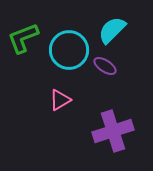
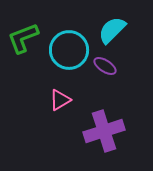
purple cross: moved 9 px left
